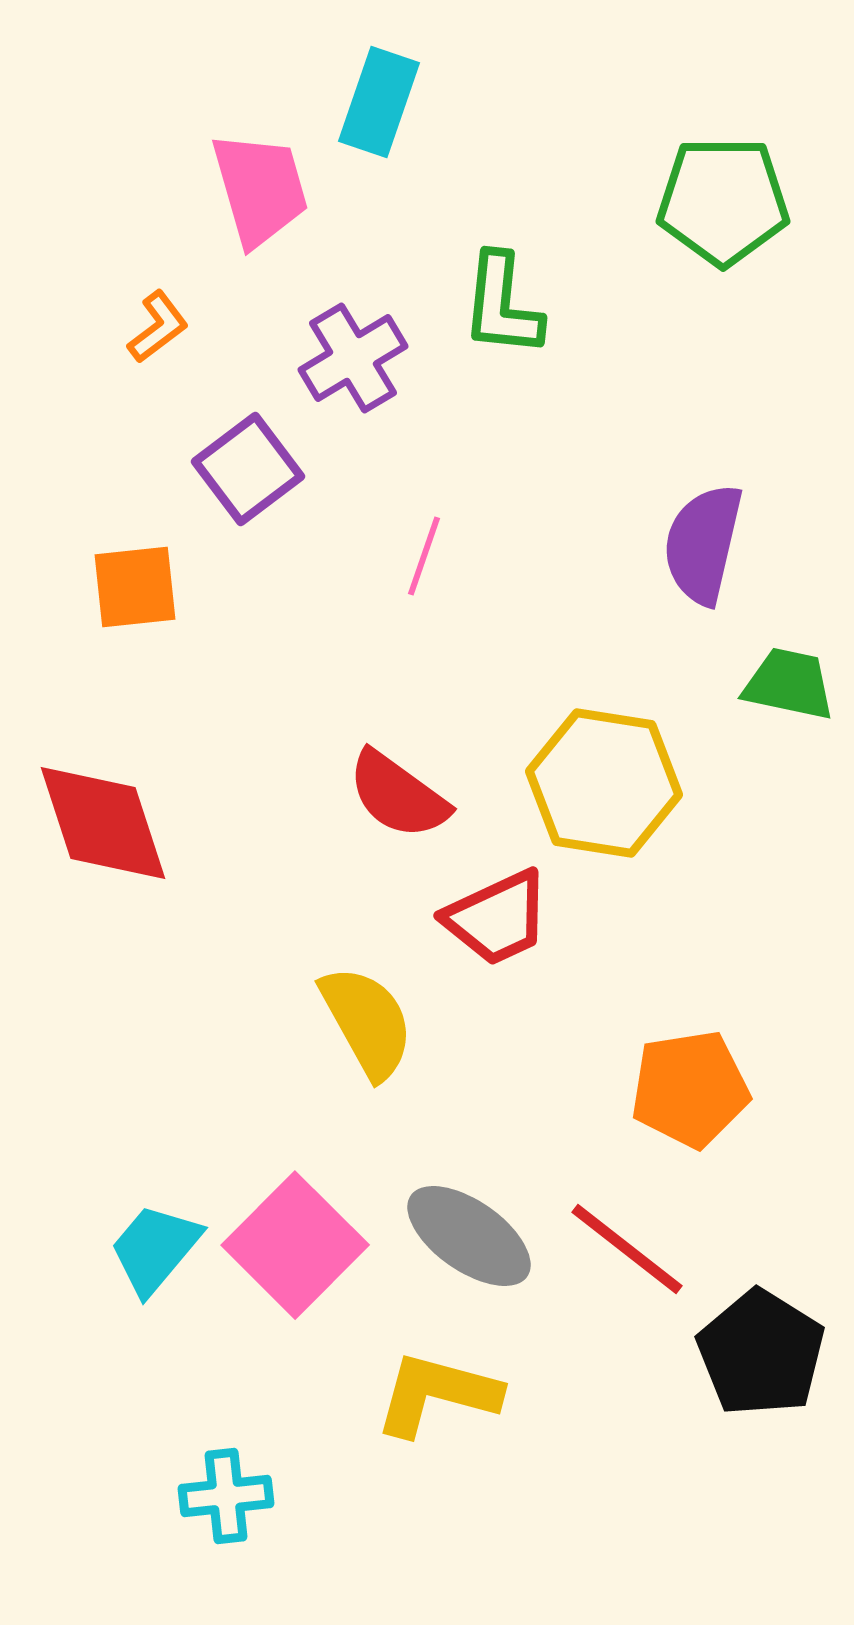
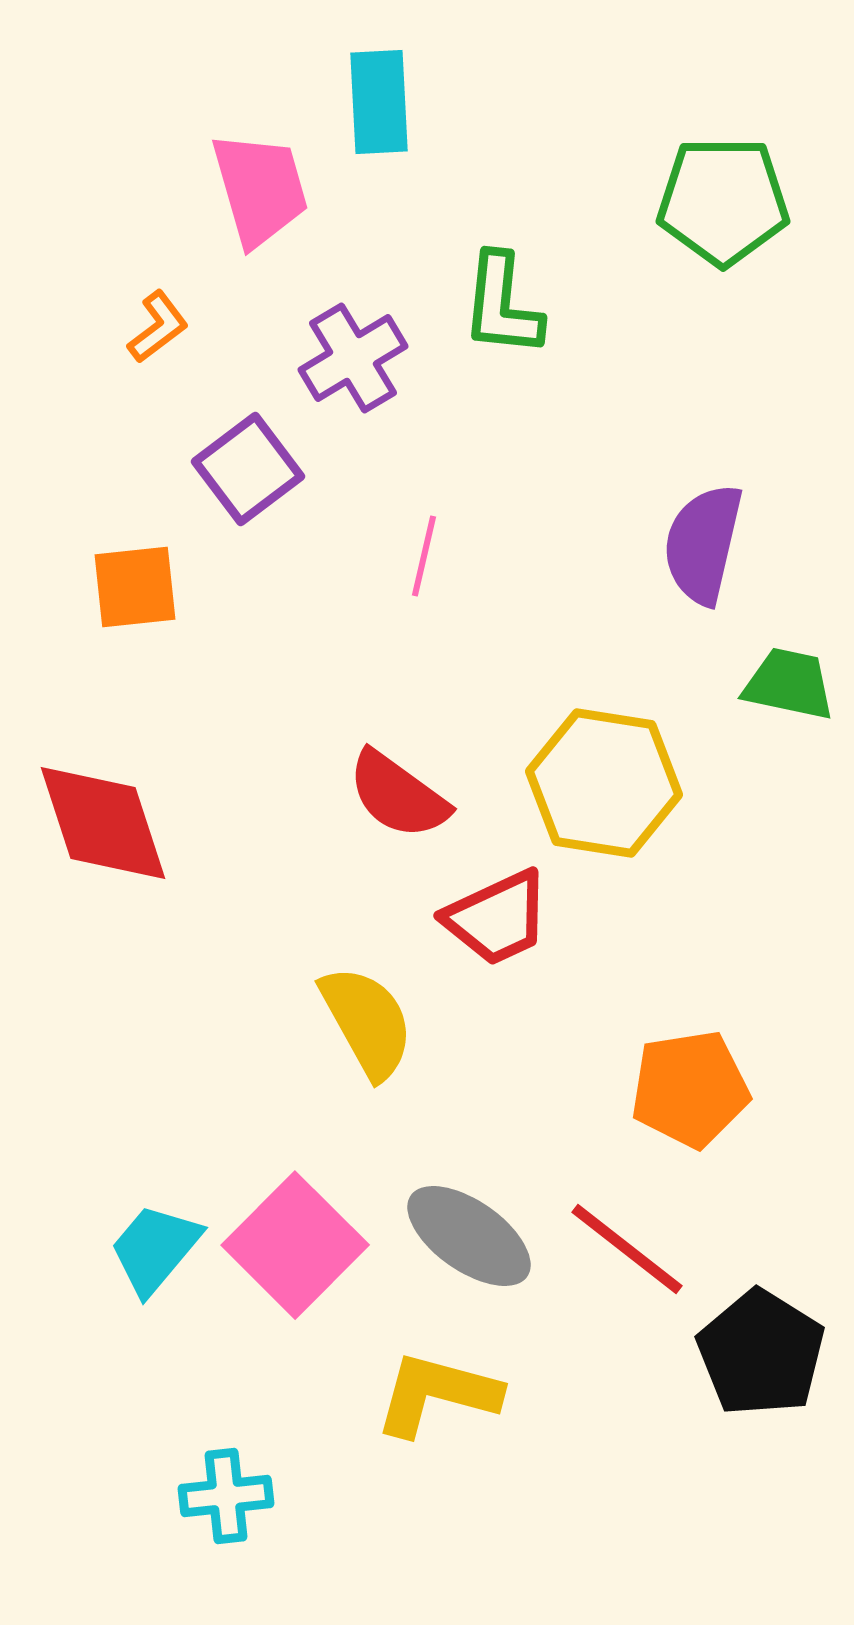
cyan rectangle: rotated 22 degrees counterclockwise
pink line: rotated 6 degrees counterclockwise
